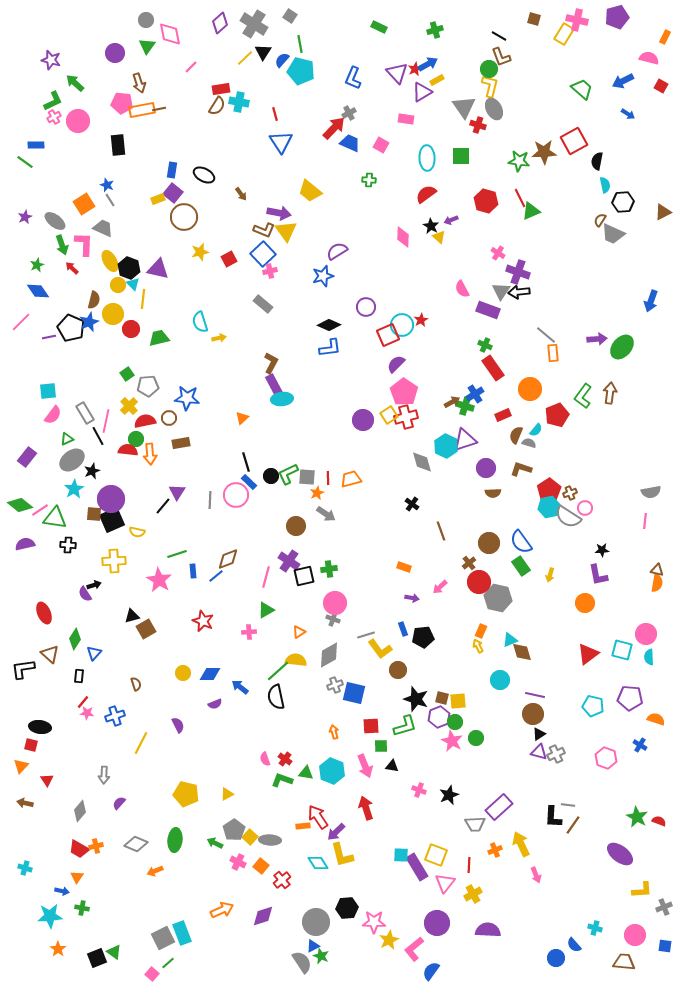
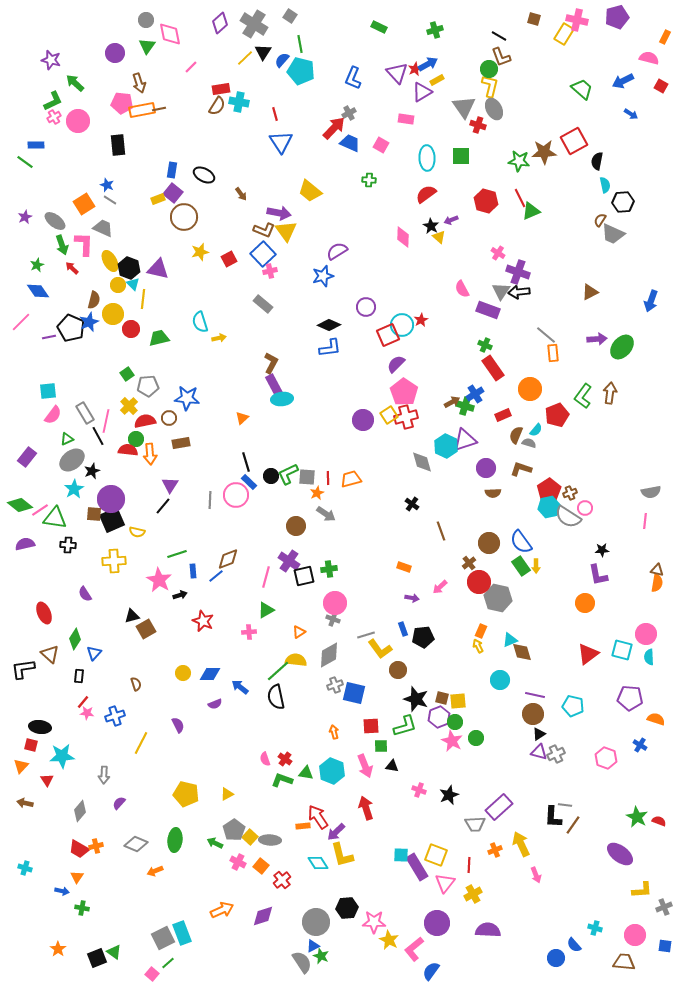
blue arrow at (628, 114): moved 3 px right
gray line at (110, 200): rotated 24 degrees counterclockwise
brown triangle at (663, 212): moved 73 px left, 80 px down
purple triangle at (177, 492): moved 7 px left, 7 px up
yellow arrow at (550, 575): moved 14 px left, 9 px up; rotated 16 degrees counterclockwise
black arrow at (94, 585): moved 86 px right, 10 px down
cyan pentagon at (593, 706): moved 20 px left
gray line at (568, 805): moved 3 px left
cyan star at (50, 916): moved 12 px right, 160 px up
yellow star at (389, 940): rotated 18 degrees counterclockwise
